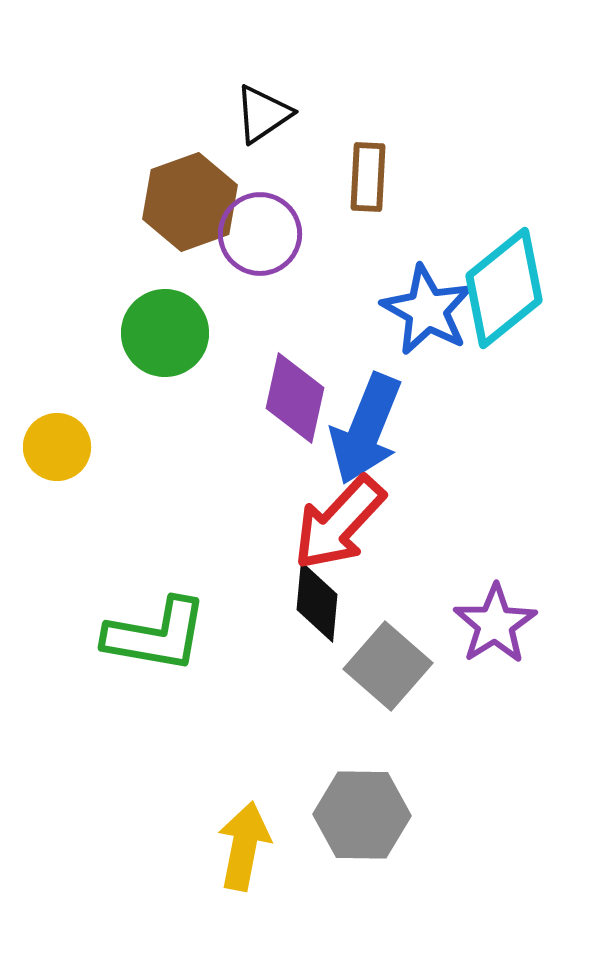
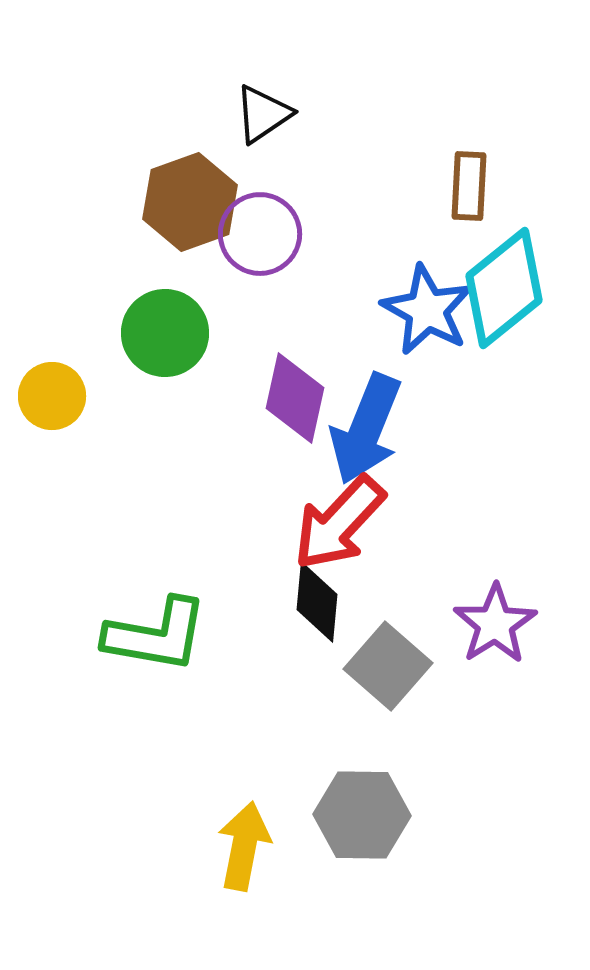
brown rectangle: moved 101 px right, 9 px down
yellow circle: moved 5 px left, 51 px up
